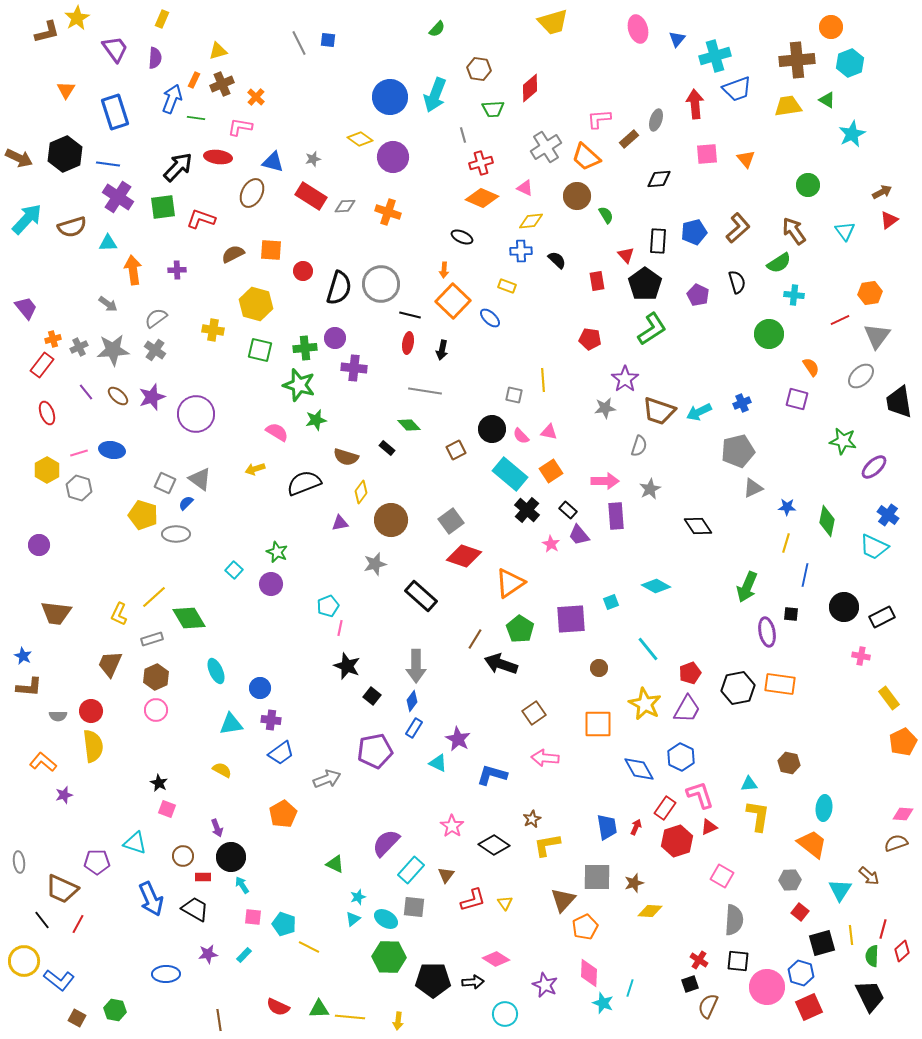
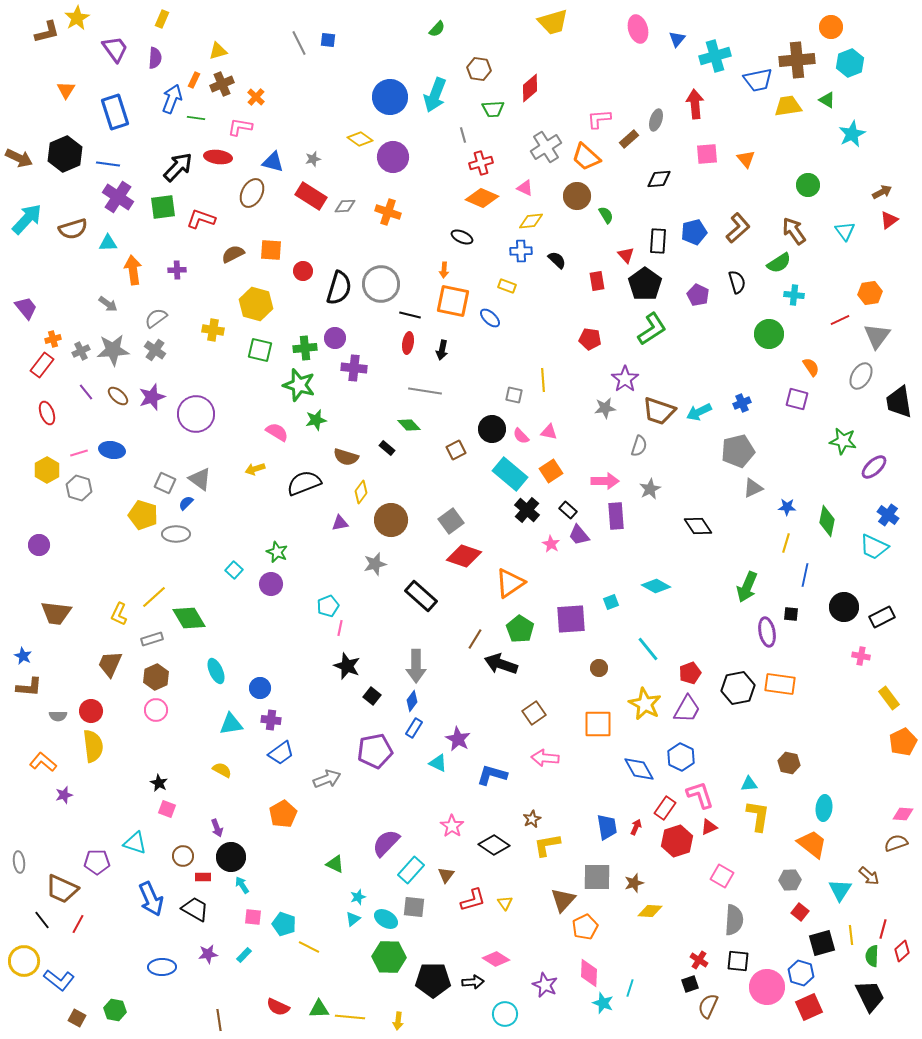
blue trapezoid at (737, 89): moved 21 px right, 9 px up; rotated 8 degrees clockwise
brown semicircle at (72, 227): moved 1 px right, 2 px down
orange square at (453, 301): rotated 32 degrees counterclockwise
gray cross at (79, 347): moved 2 px right, 4 px down
gray ellipse at (861, 376): rotated 16 degrees counterclockwise
blue ellipse at (166, 974): moved 4 px left, 7 px up
